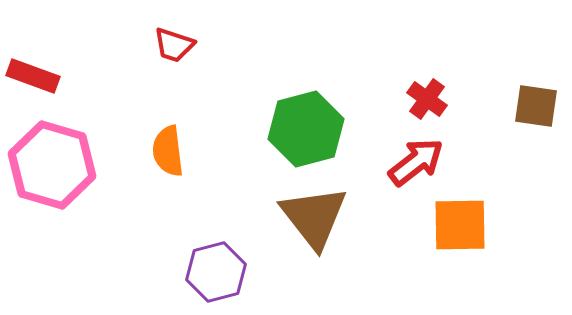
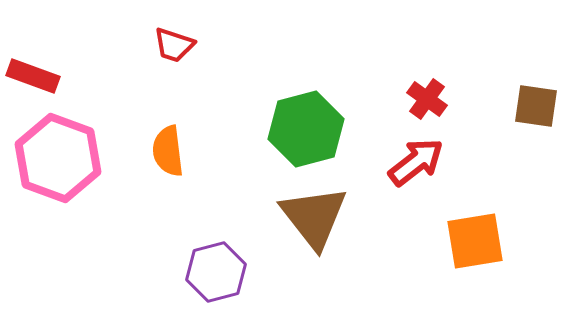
pink hexagon: moved 6 px right, 7 px up; rotated 4 degrees clockwise
orange square: moved 15 px right, 16 px down; rotated 8 degrees counterclockwise
